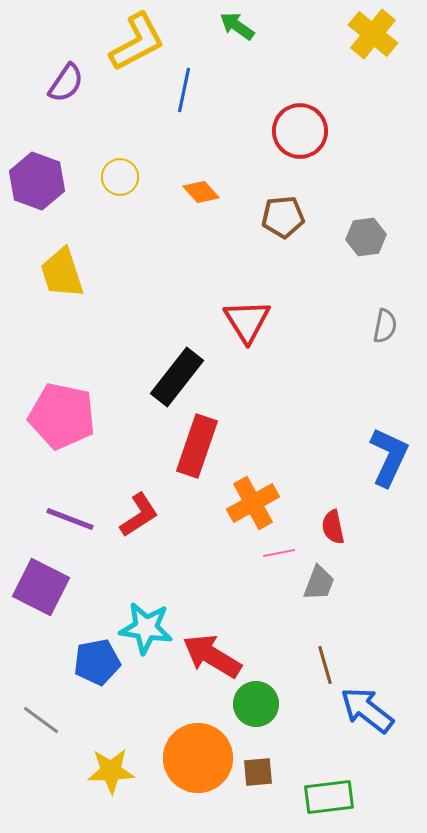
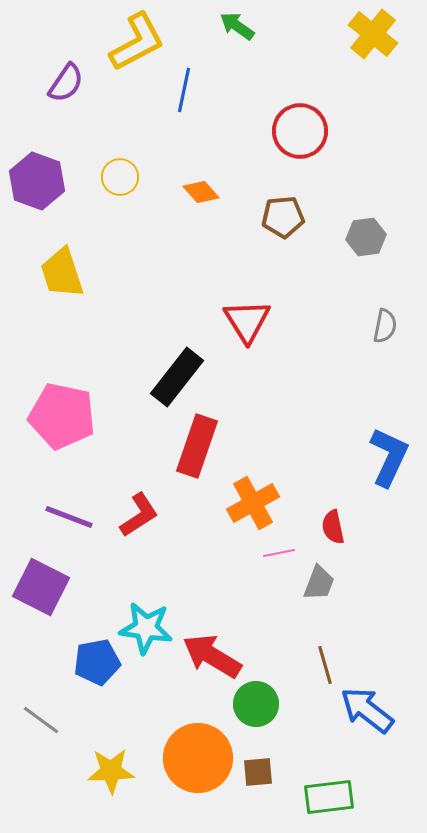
purple line: moved 1 px left, 2 px up
